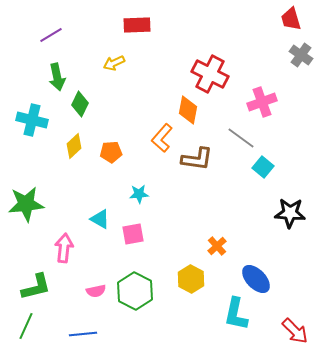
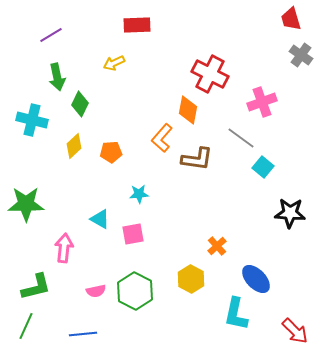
green star: rotated 6 degrees clockwise
